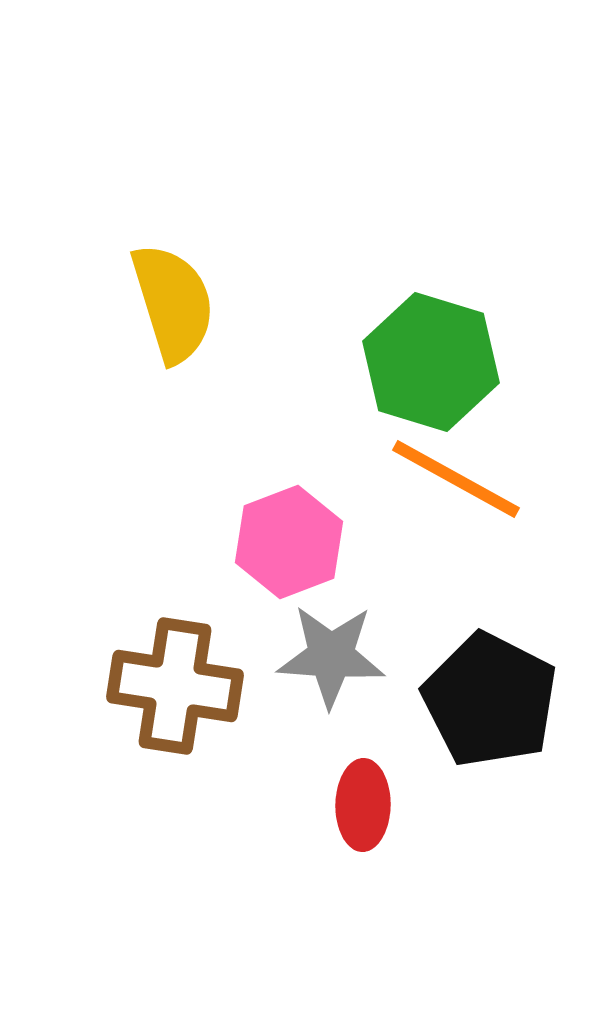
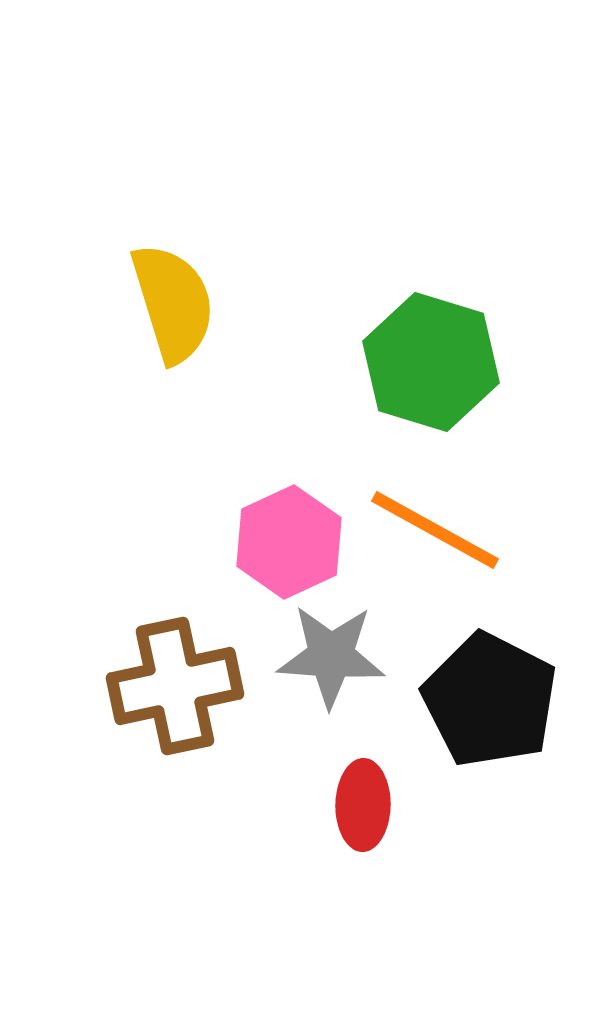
orange line: moved 21 px left, 51 px down
pink hexagon: rotated 4 degrees counterclockwise
brown cross: rotated 21 degrees counterclockwise
